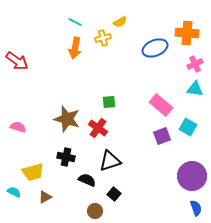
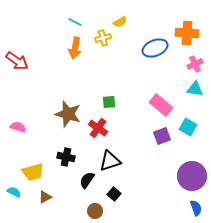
brown star: moved 1 px right, 5 px up
black semicircle: rotated 78 degrees counterclockwise
